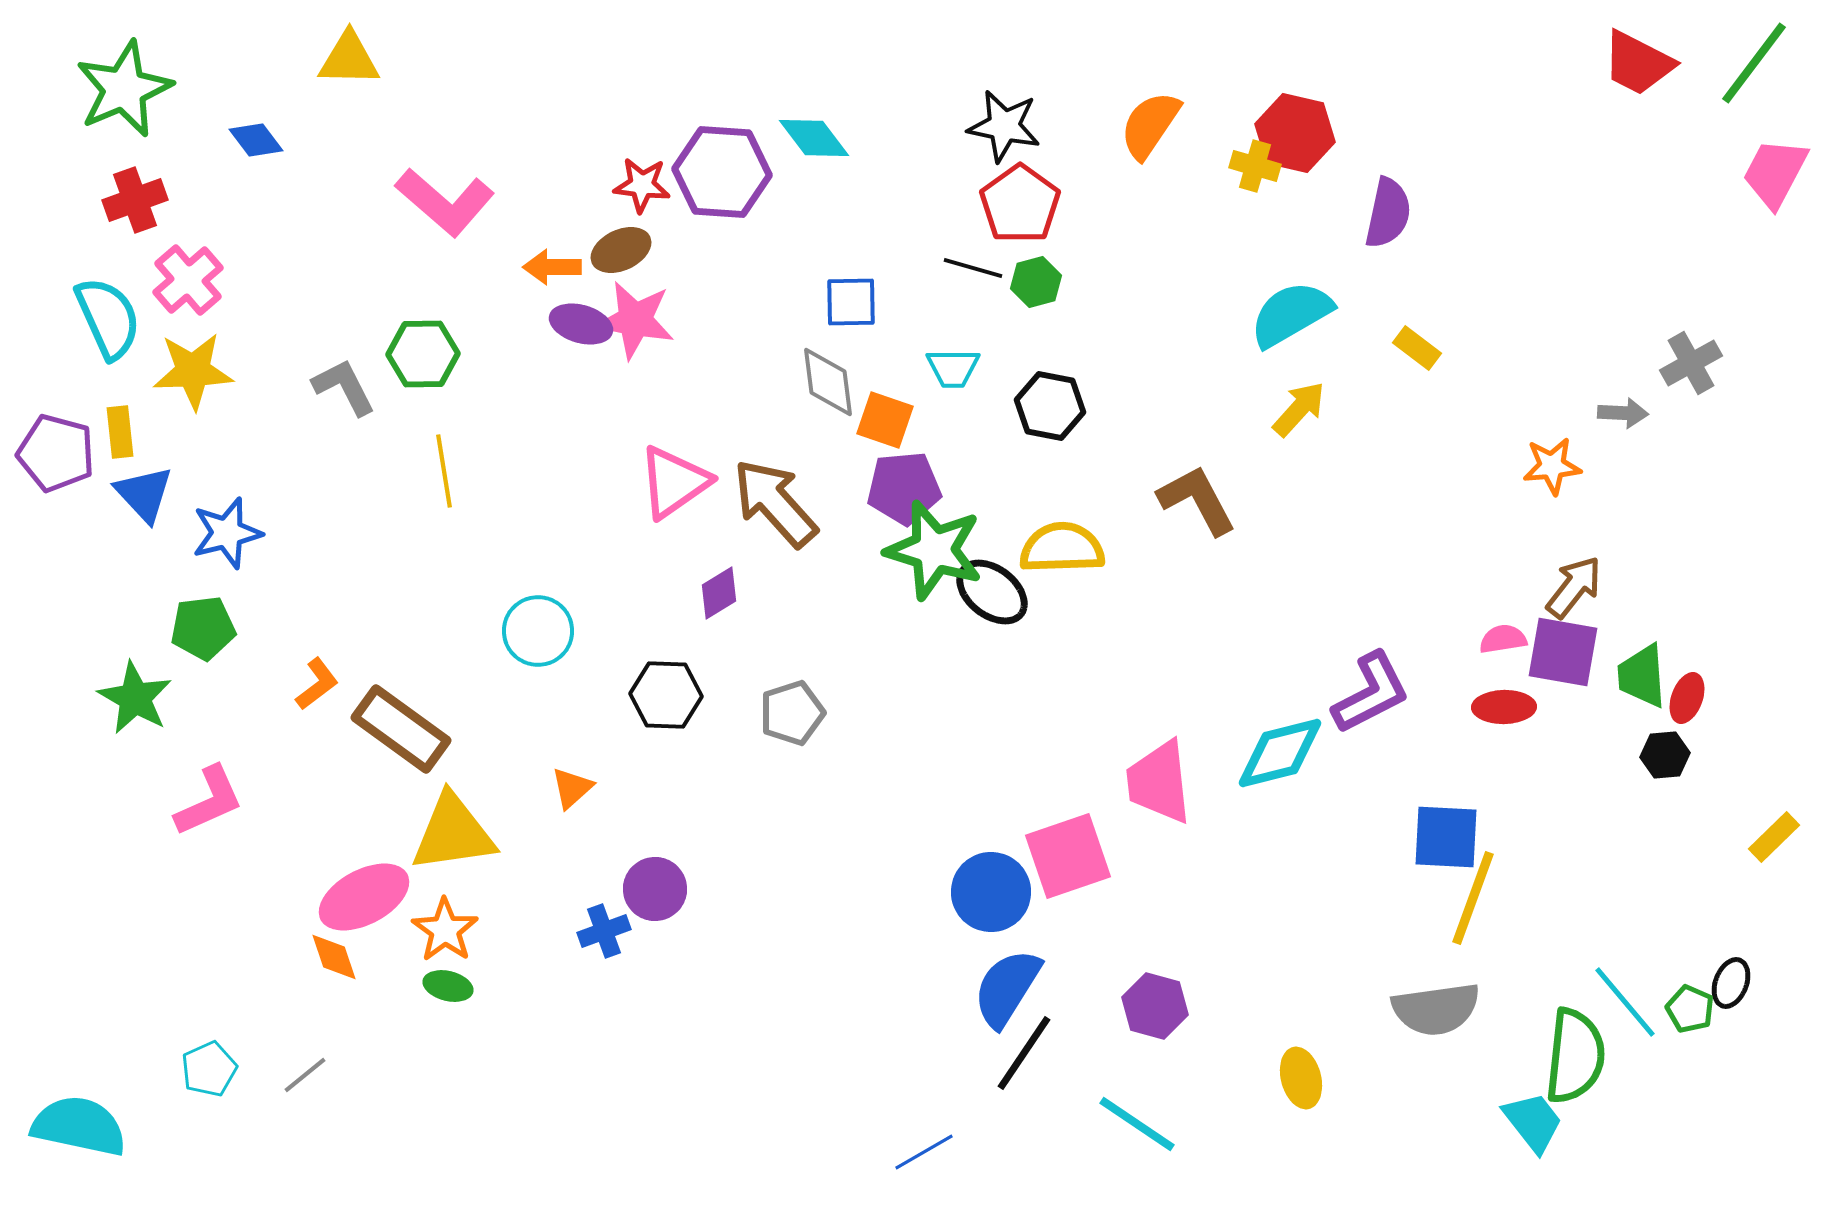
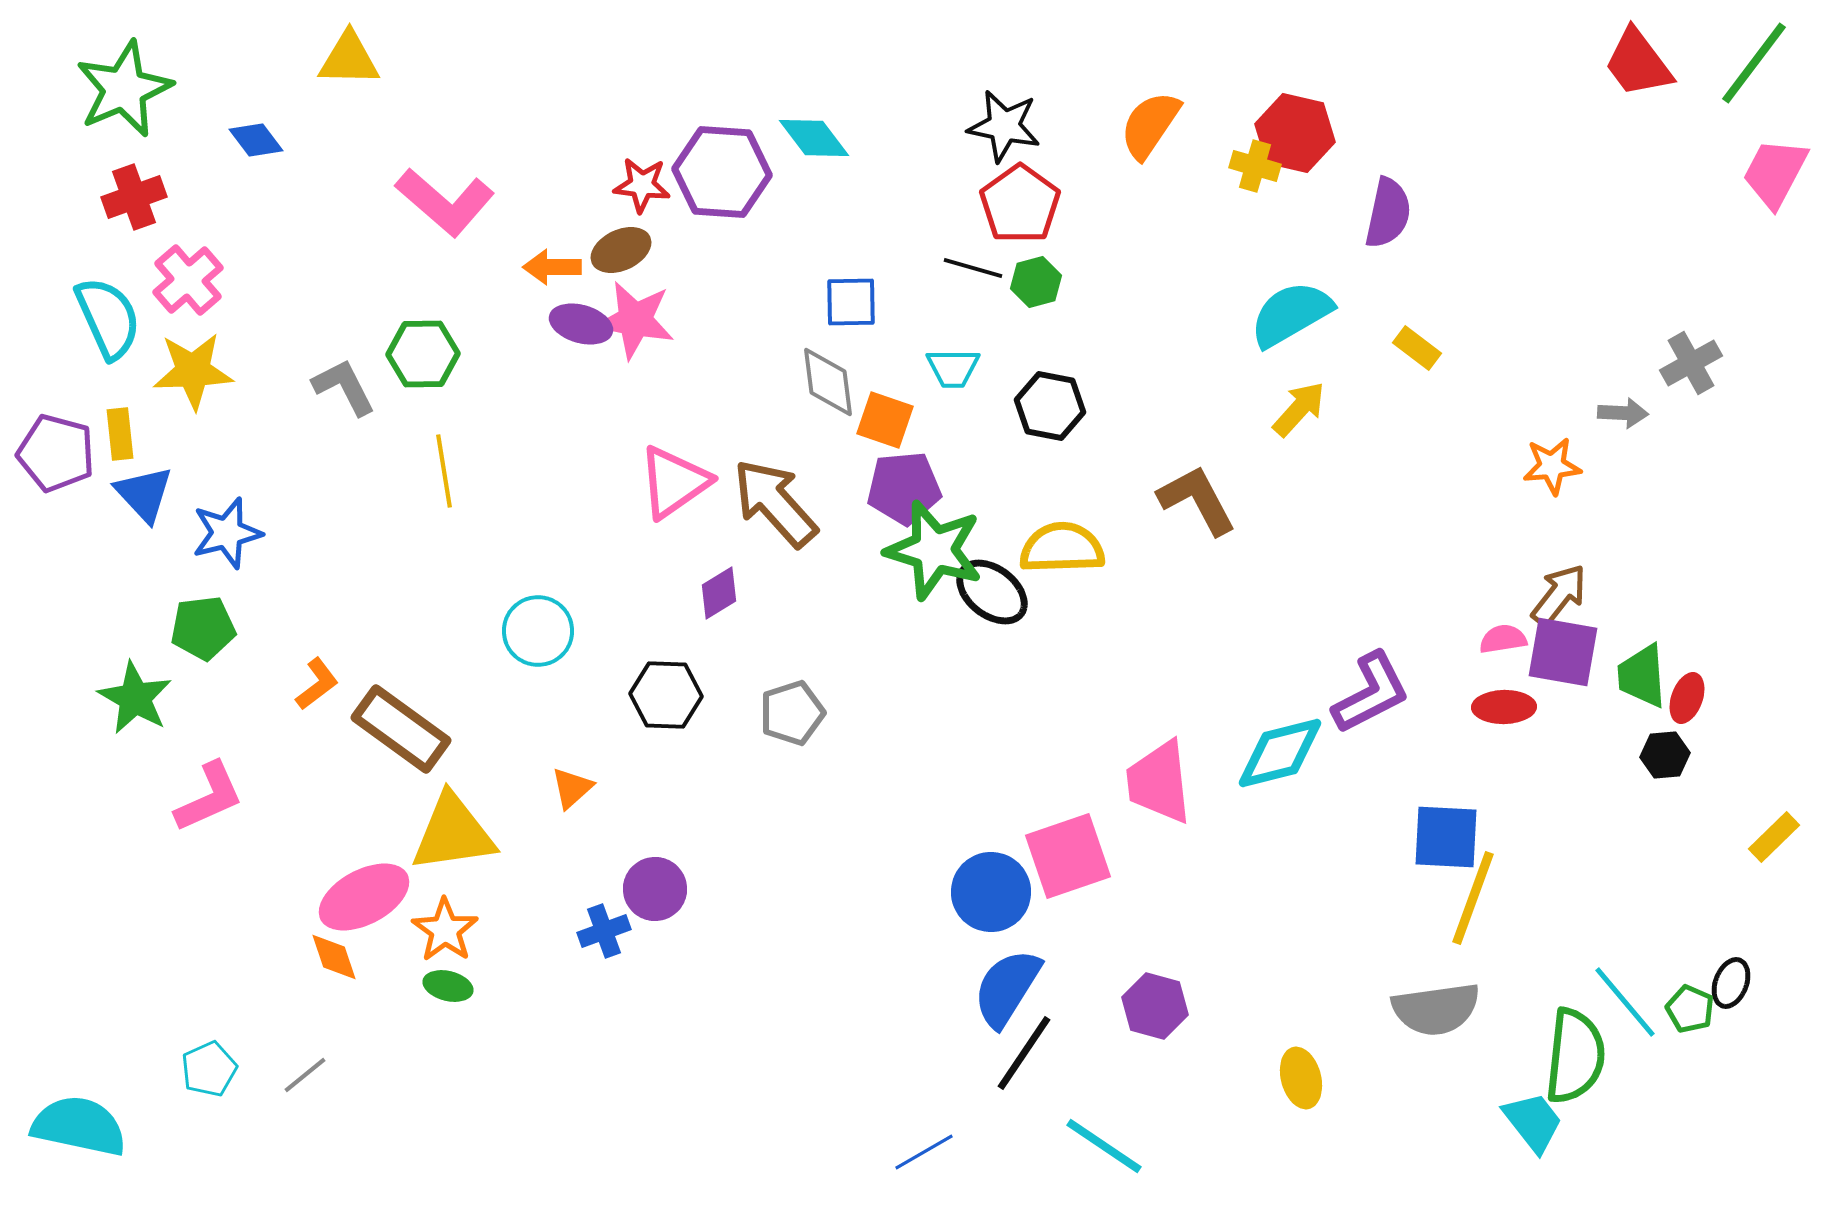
red trapezoid at (1638, 63): rotated 26 degrees clockwise
red cross at (135, 200): moved 1 px left, 3 px up
yellow rectangle at (120, 432): moved 2 px down
brown arrow at (1574, 587): moved 15 px left, 8 px down
pink L-shape at (209, 801): moved 4 px up
cyan line at (1137, 1124): moved 33 px left, 22 px down
